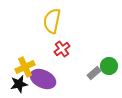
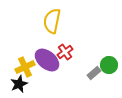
red cross: moved 3 px right, 3 px down
green circle: moved 1 px up
purple ellipse: moved 4 px right, 19 px up; rotated 15 degrees clockwise
black star: rotated 12 degrees counterclockwise
